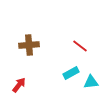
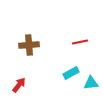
red line: moved 4 px up; rotated 49 degrees counterclockwise
cyan triangle: moved 1 px down
